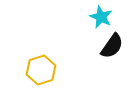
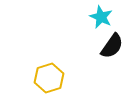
yellow hexagon: moved 8 px right, 8 px down
